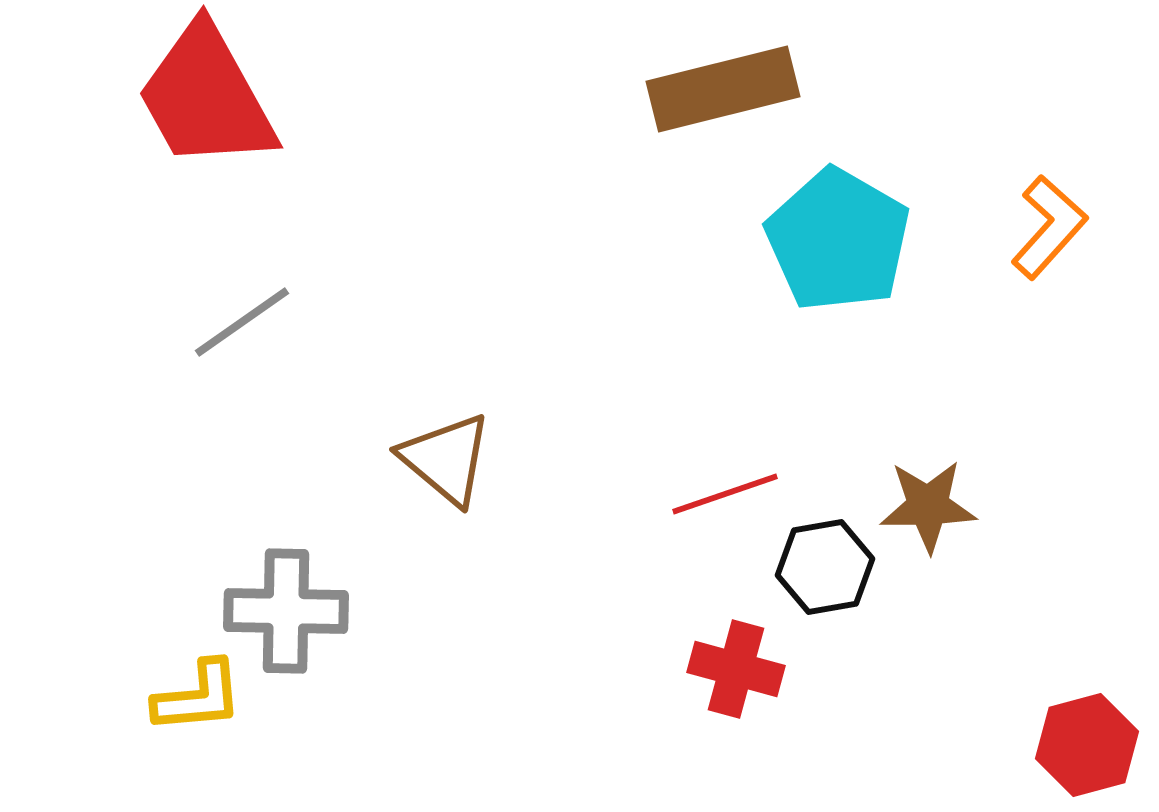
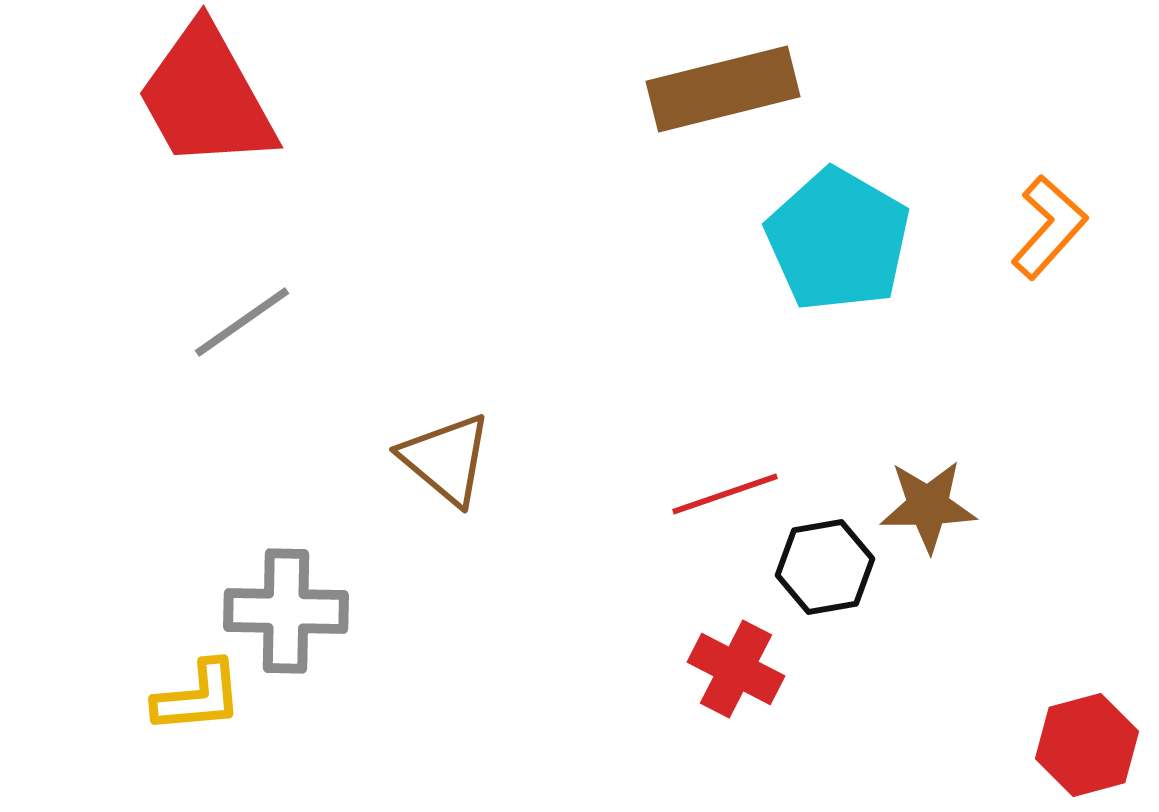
red cross: rotated 12 degrees clockwise
